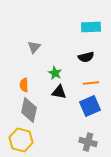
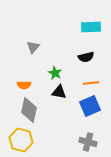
gray triangle: moved 1 px left
orange semicircle: rotated 88 degrees counterclockwise
